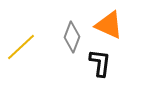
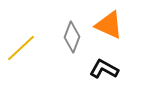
yellow line: moved 1 px down
black L-shape: moved 4 px right, 6 px down; rotated 68 degrees counterclockwise
